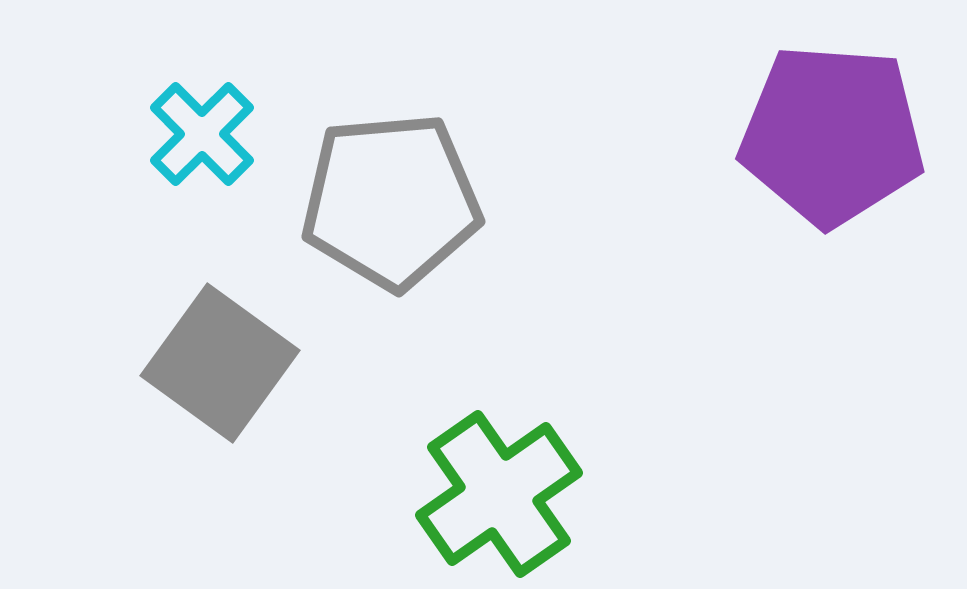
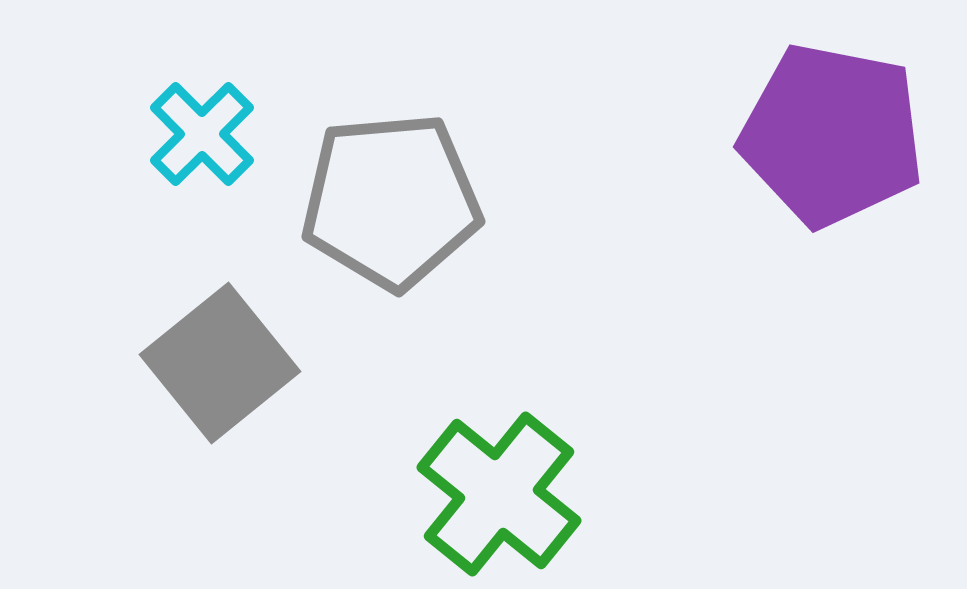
purple pentagon: rotated 7 degrees clockwise
gray square: rotated 15 degrees clockwise
green cross: rotated 16 degrees counterclockwise
